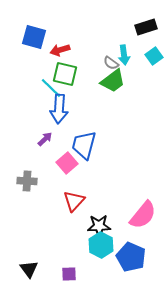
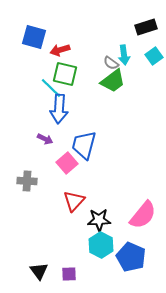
purple arrow: rotated 70 degrees clockwise
black star: moved 6 px up
black triangle: moved 10 px right, 2 px down
